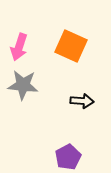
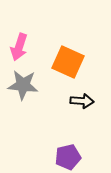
orange square: moved 3 px left, 16 px down
purple pentagon: rotated 15 degrees clockwise
